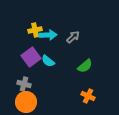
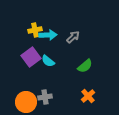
gray cross: moved 21 px right, 13 px down; rotated 24 degrees counterclockwise
orange cross: rotated 24 degrees clockwise
